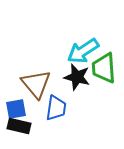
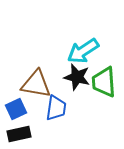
green trapezoid: moved 14 px down
brown triangle: rotated 40 degrees counterclockwise
blue square: rotated 15 degrees counterclockwise
black rectangle: moved 8 px down; rotated 25 degrees counterclockwise
